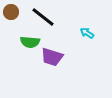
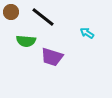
green semicircle: moved 4 px left, 1 px up
